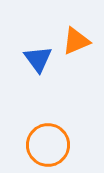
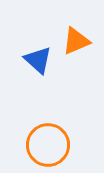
blue triangle: moved 1 px down; rotated 12 degrees counterclockwise
